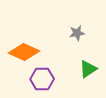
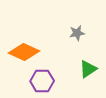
purple hexagon: moved 2 px down
